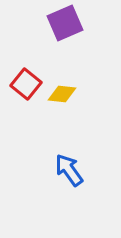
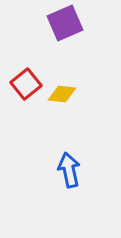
red square: rotated 12 degrees clockwise
blue arrow: rotated 24 degrees clockwise
